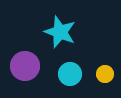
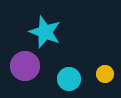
cyan star: moved 15 px left
cyan circle: moved 1 px left, 5 px down
